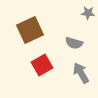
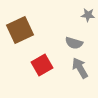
gray star: moved 2 px down
brown square: moved 10 px left
gray arrow: moved 1 px left, 5 px up
